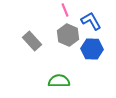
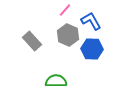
pink line: rotated 64 degrees clockwise
green semicircle: moved 3 px left
